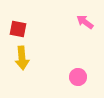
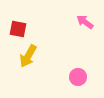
yellow arrow: moved 6 px right, 2 px up; rotated 35 degrees clockwise
